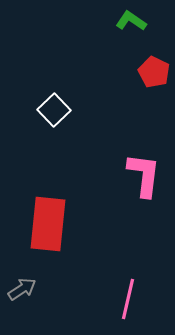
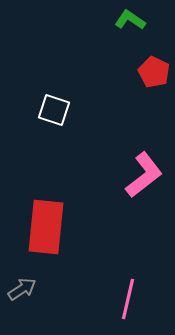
green L-shape: moved 1 px left, 1 px up
white square: rotated 28 degrees counterclockwise
pink L-shape: rotated 45 degrees clockwise
red rectangle: moved 2 px left, 3 px down
